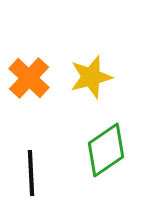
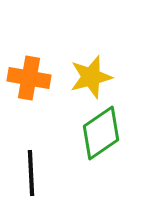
orange cross: rotated 33 degrees counterclockwise
green diamond: moved 5 px left, 17 px up
